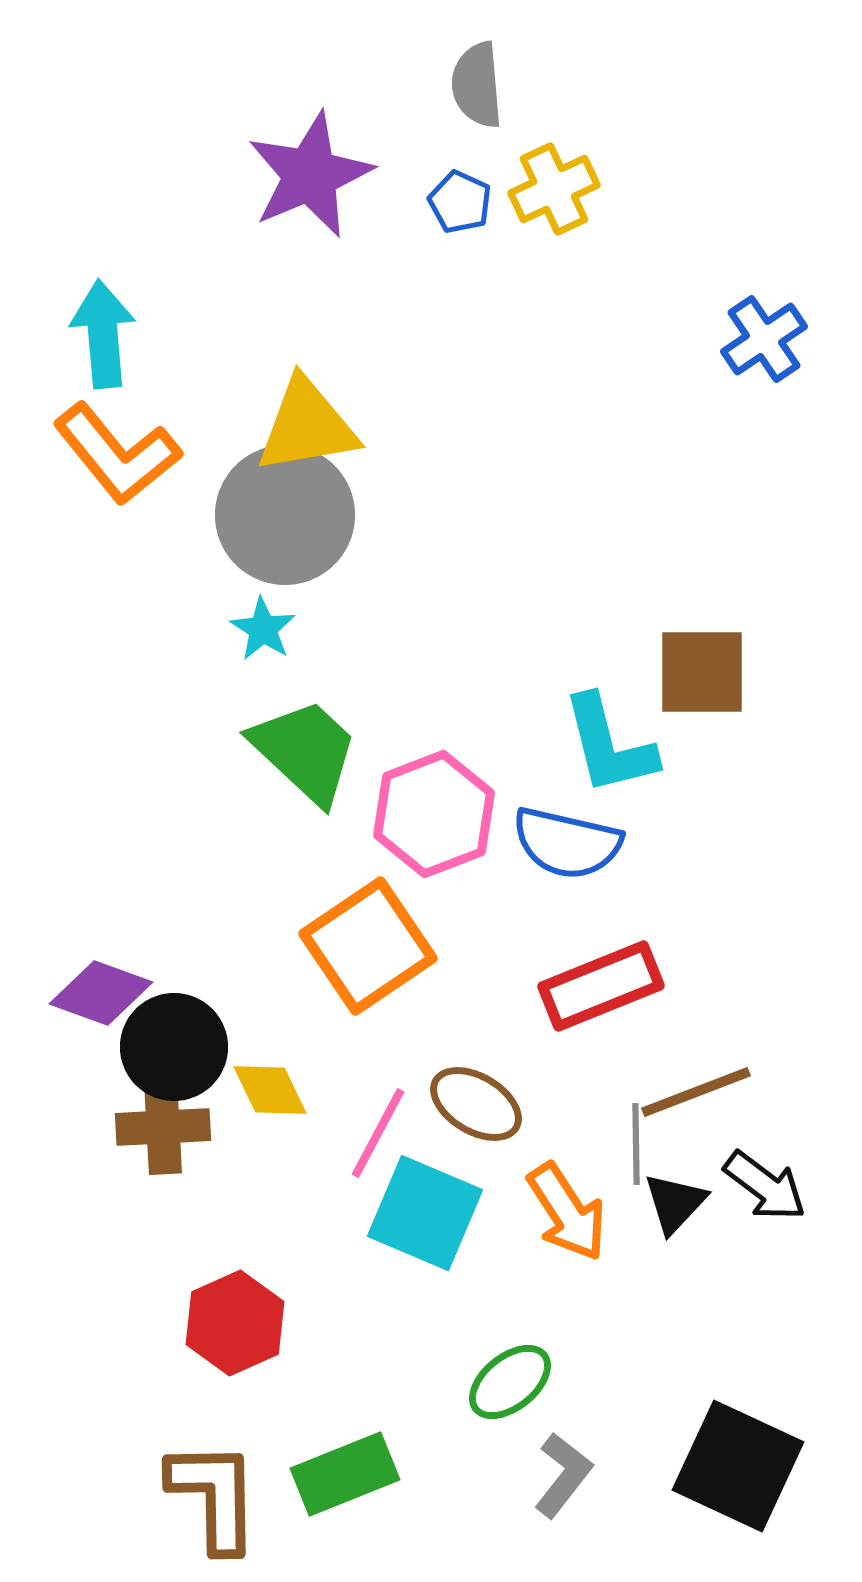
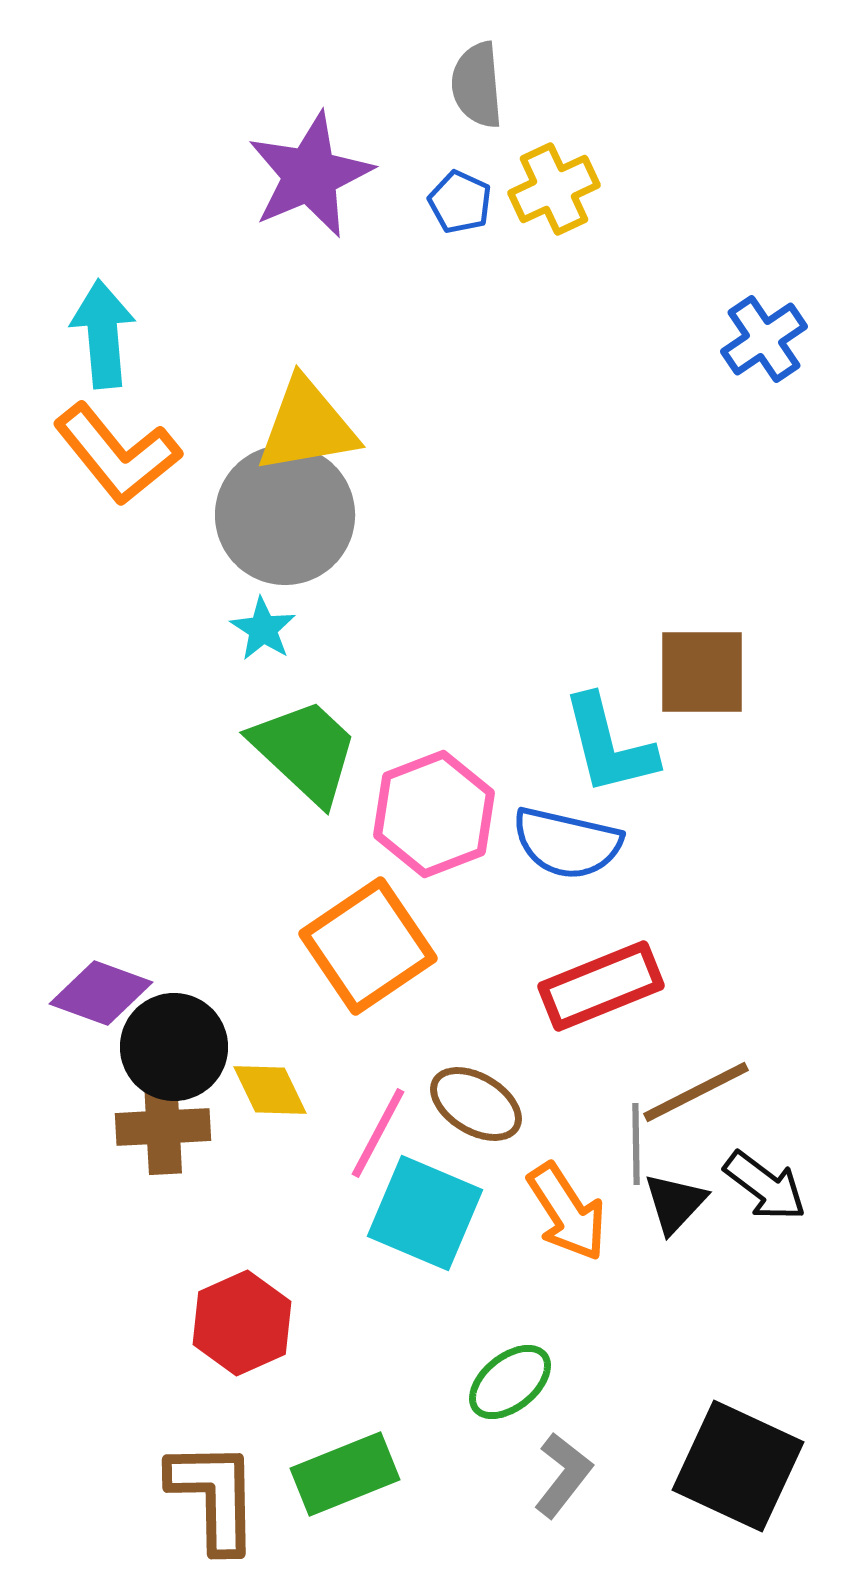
brown line: rotated 6 degrees counterclockwise
red hexagon: moved 7 px right
